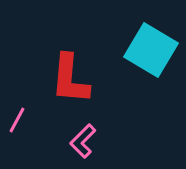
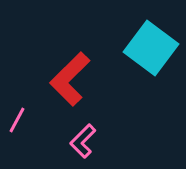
cyan square: moved 2 px up; rotated 6 degrees clockwise
red L-shape: rotated 40 degrees clockwise
